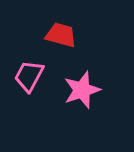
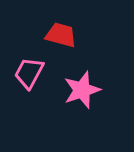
pink trapezoid: moved 3 px up
